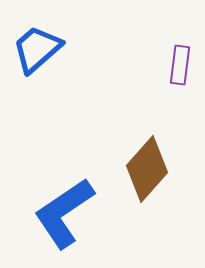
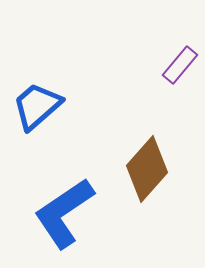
blue trapezoid: moved 57 px down
purple rectangle: rotated 33 degrees clockwise
